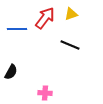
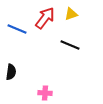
blue line: rotated 24 degrees clockwise
black semicircle: rotated 21 degrees counterclockwise
